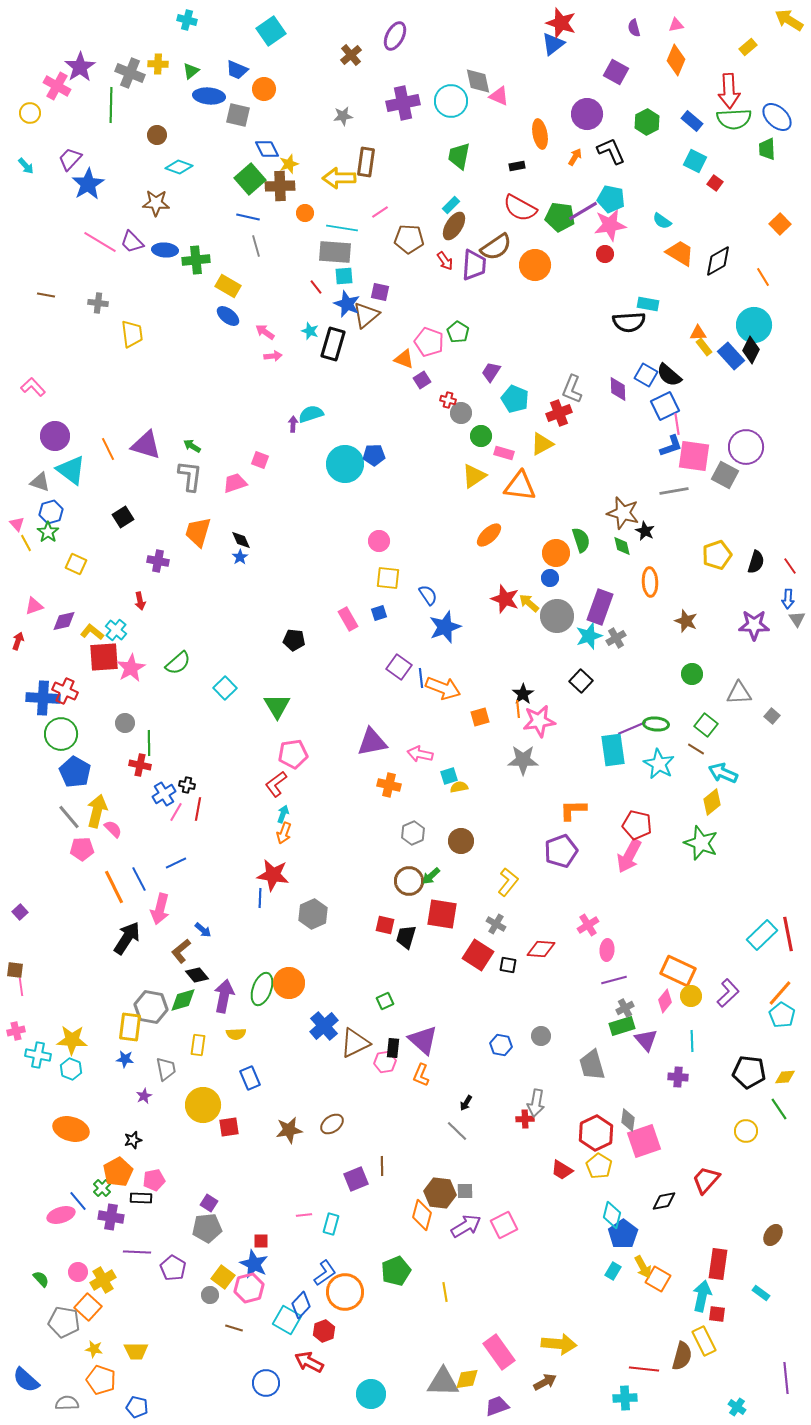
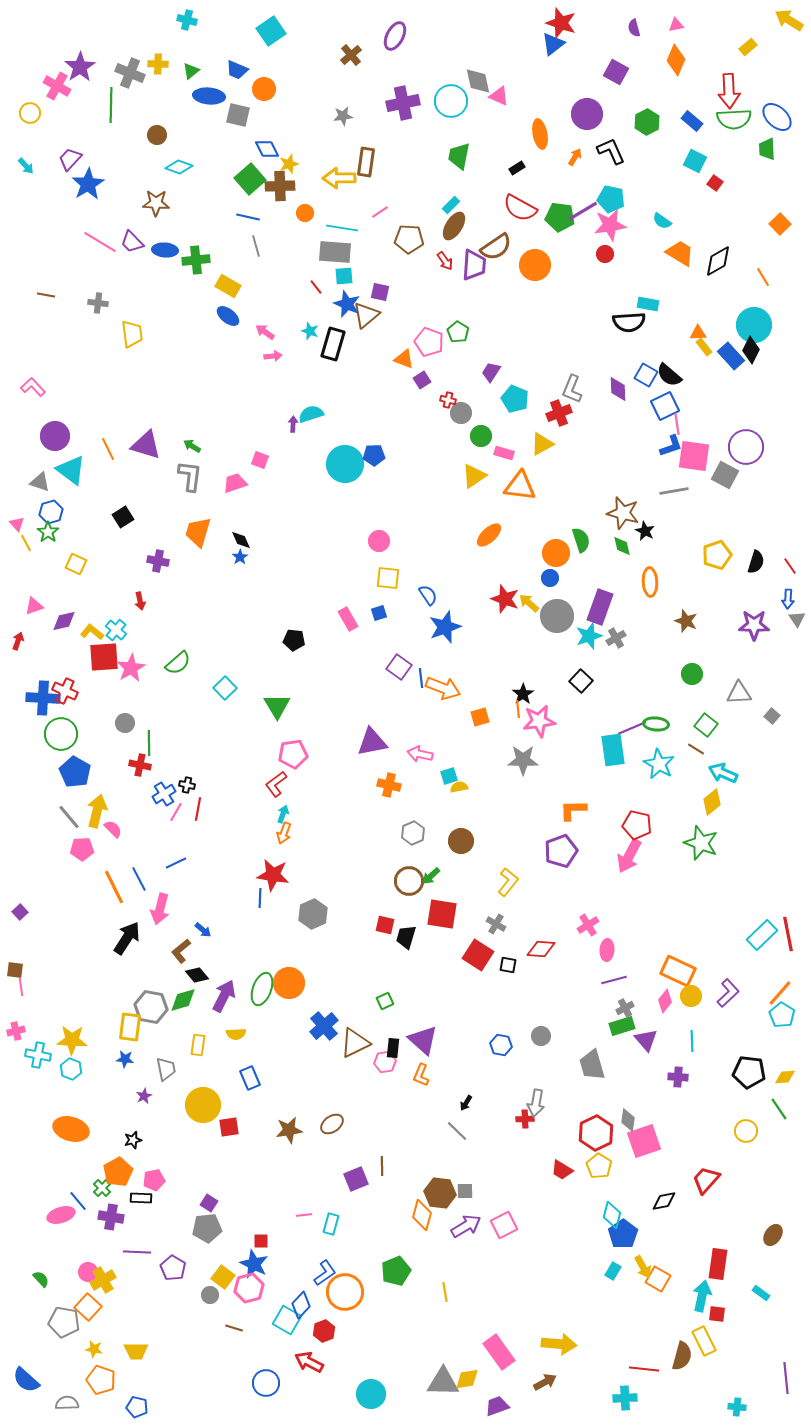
black rectangle at (517, 166): moved 2 px down; rotated 21 degrees counterclockwise
purple arrow at (224, 996): rotated 16 degrees clockwise
pink circle at (78, 1272): moved 10 px right
cyan cross at (737, 1407): rotated 30 degrees counterclockwise
